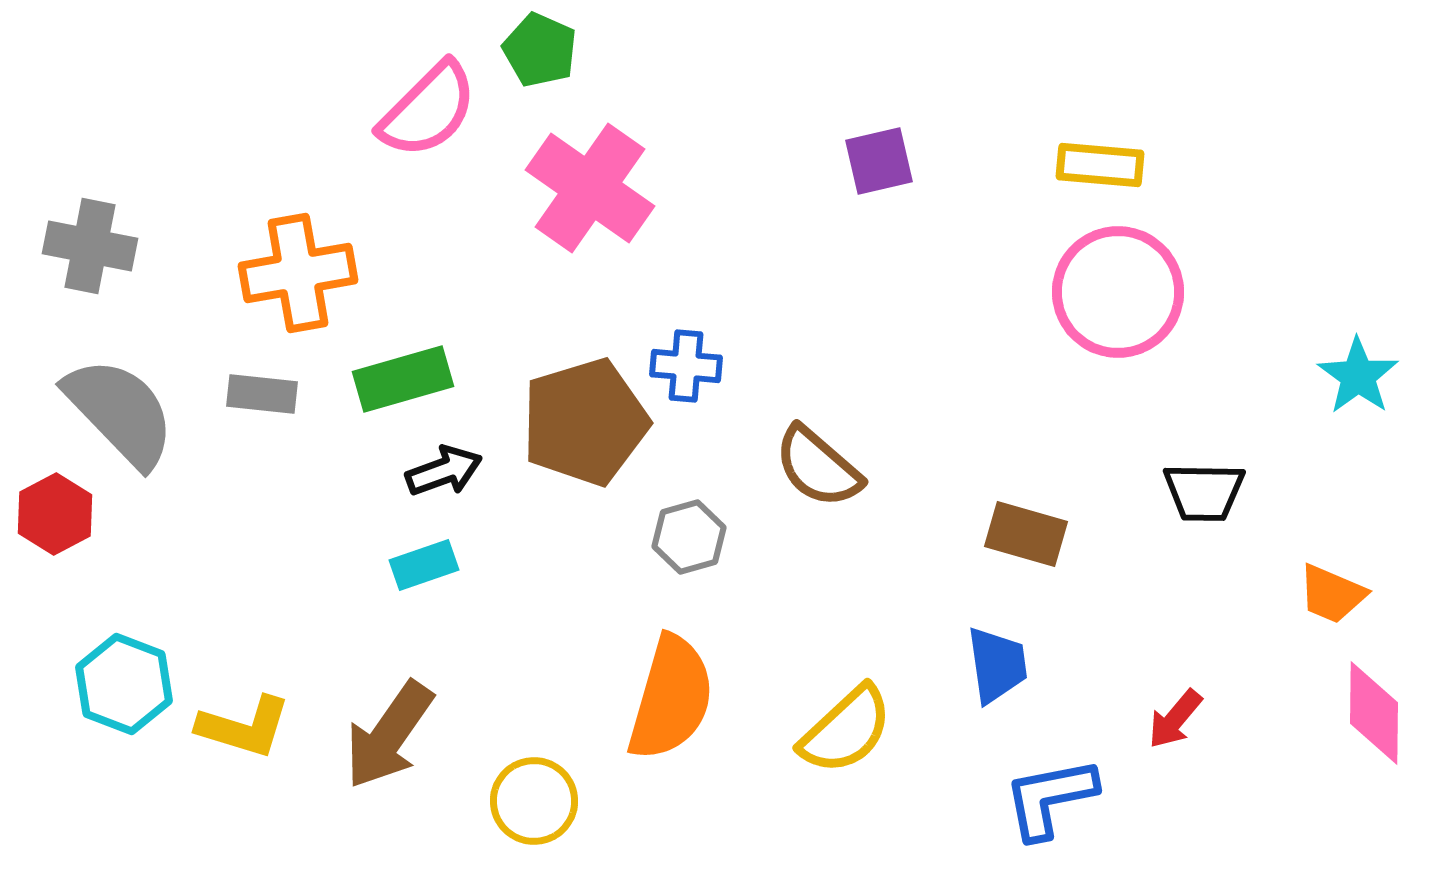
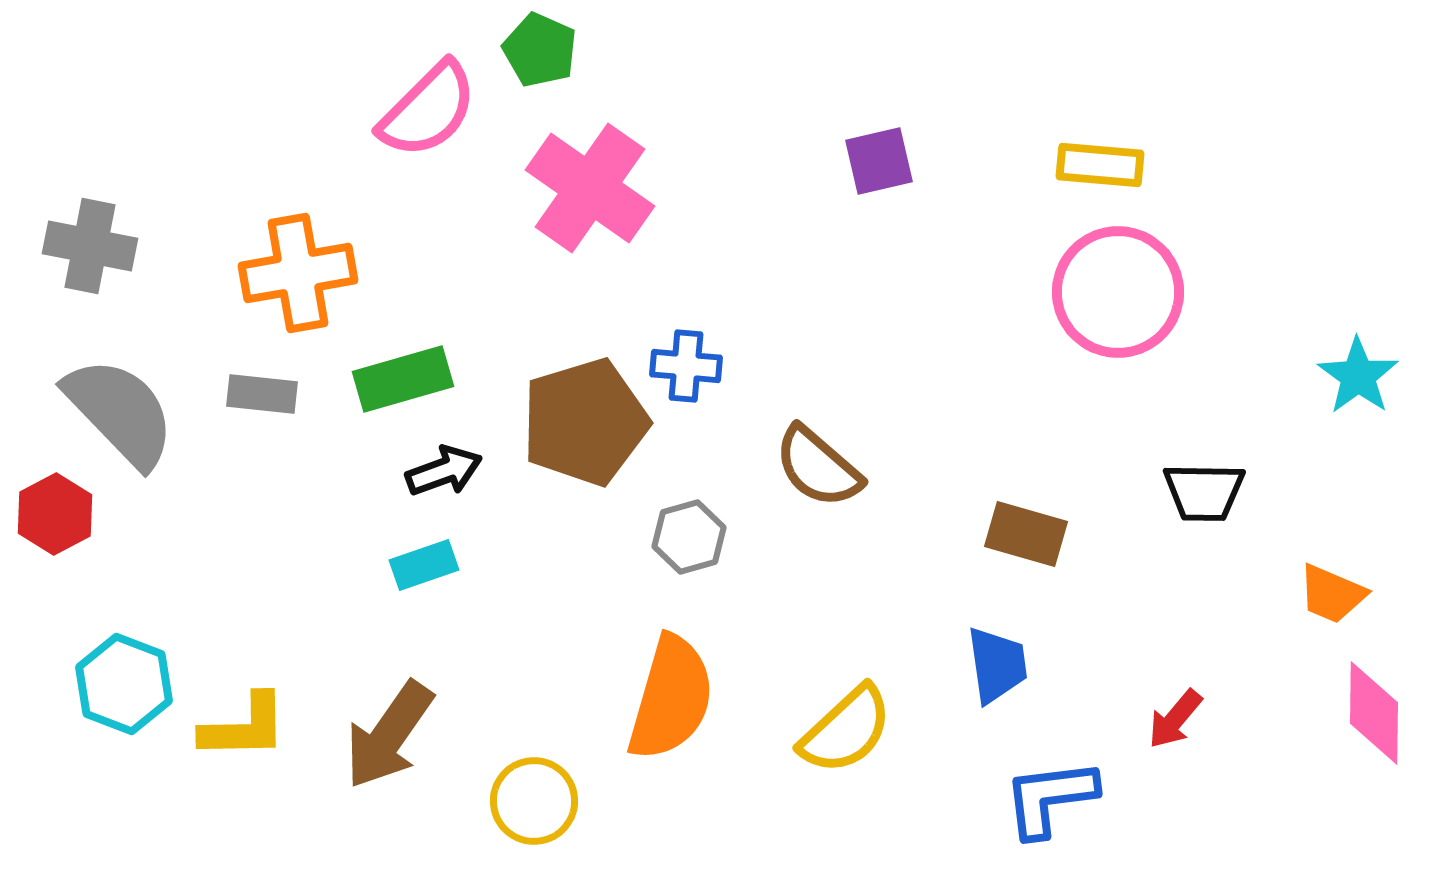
yellow L-shape: rotated 18 degrees counterclockwise
blue L-shape: rotated 4 degrees clockwise
